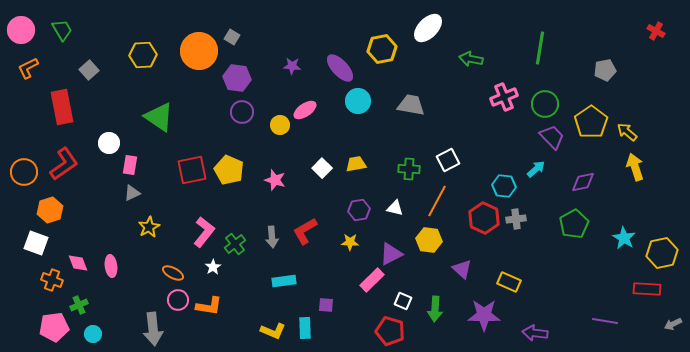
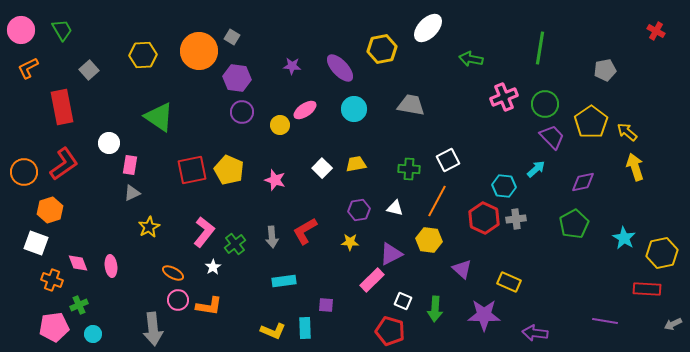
cyan circle at (358, 101): moved 4 px left, 8 px down
